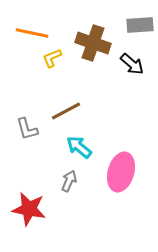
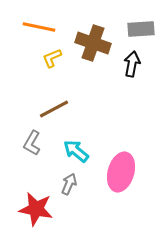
gray rectangle: moved 1 px right, 4 px down
orange line: moved 7 px right, 6 px up
black arrow: rotated 120 degrees counterclockwise
brown line: moved 12 px left, 2 px up
gray L-shape: moved 5 px right, 14 px down; rotated 45 degrees clockwise
cyan arrow: moved 3 px left, 4 px down
gray arrow: moved 3 px down
red star: moved 7 px right
